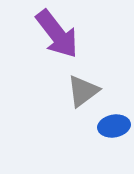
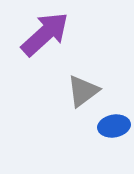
purple arrow: moved 12 px left; rotated 94 degrees counterclockwise
